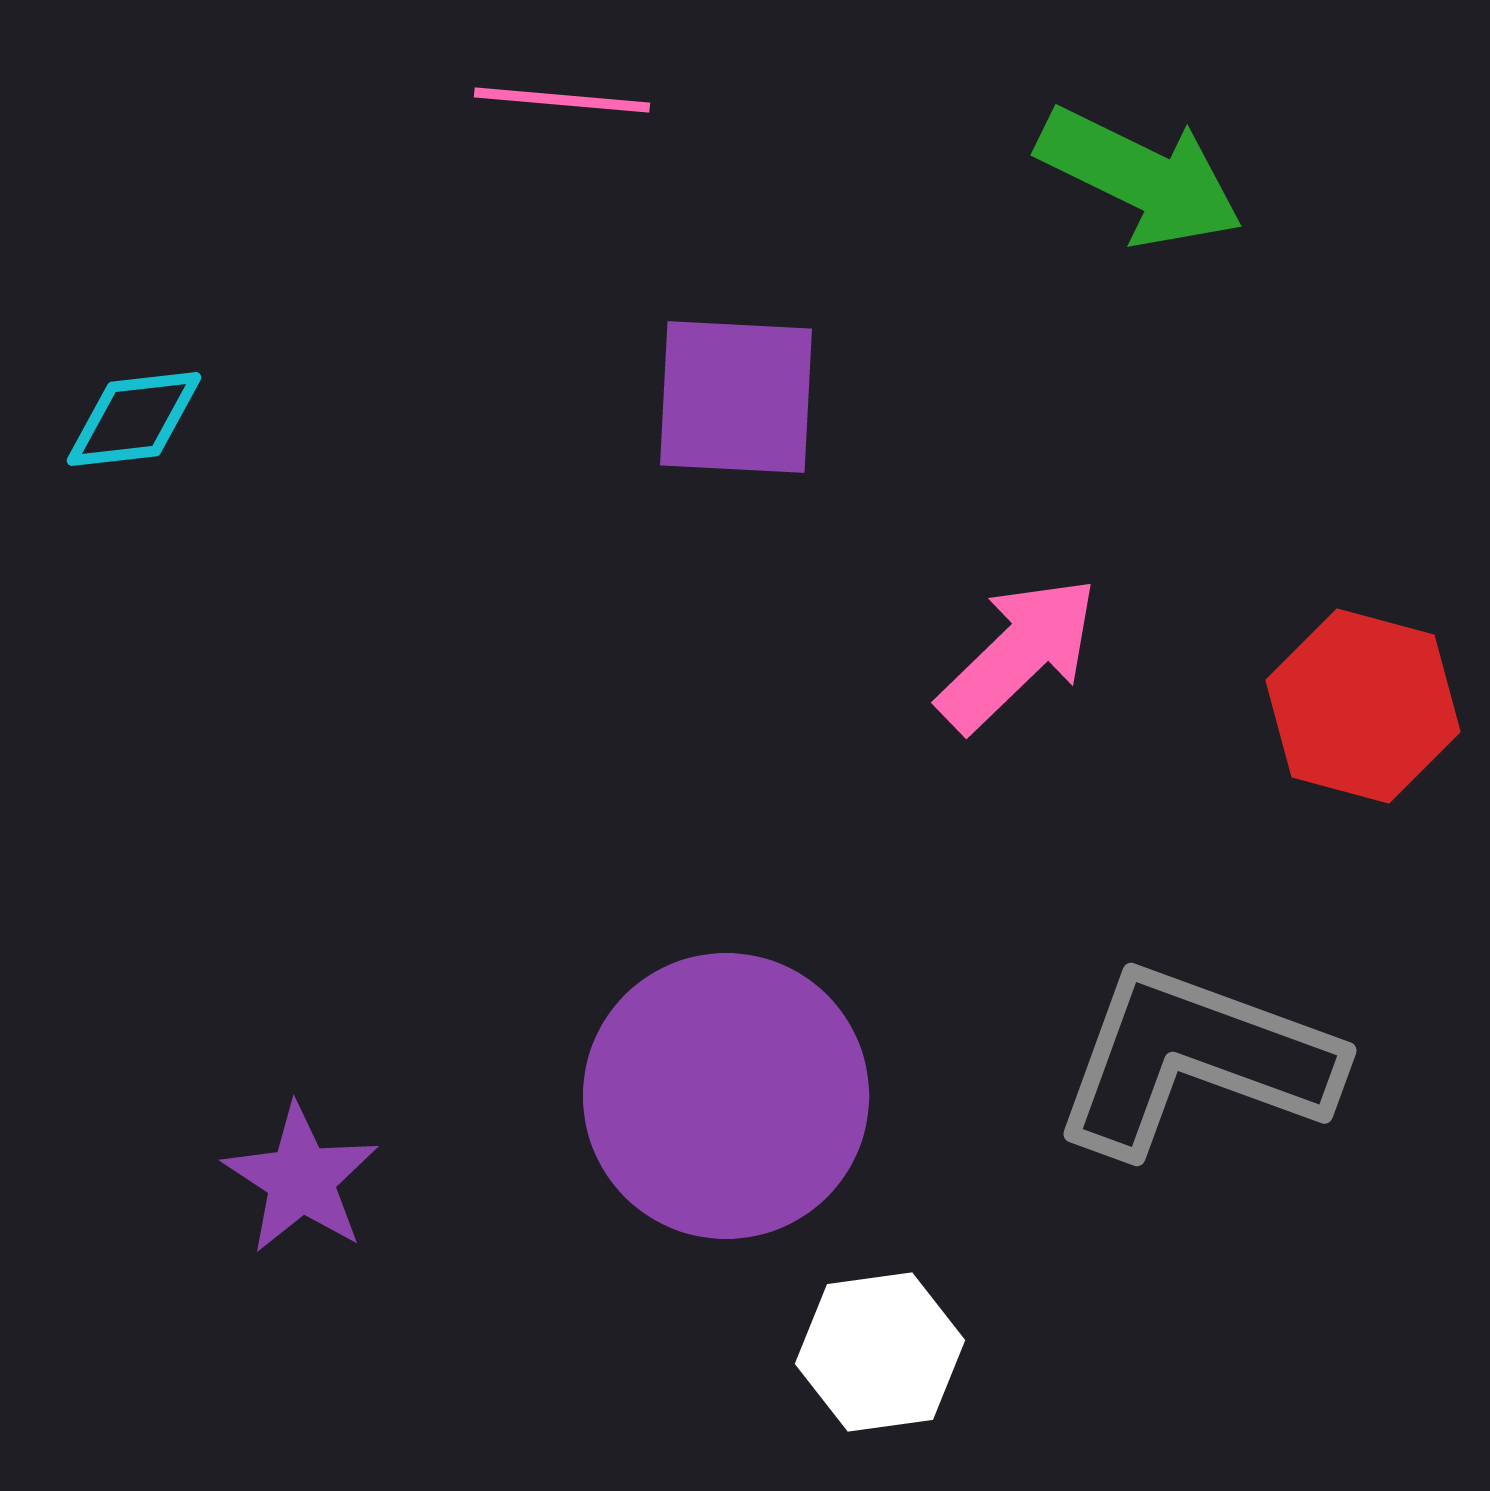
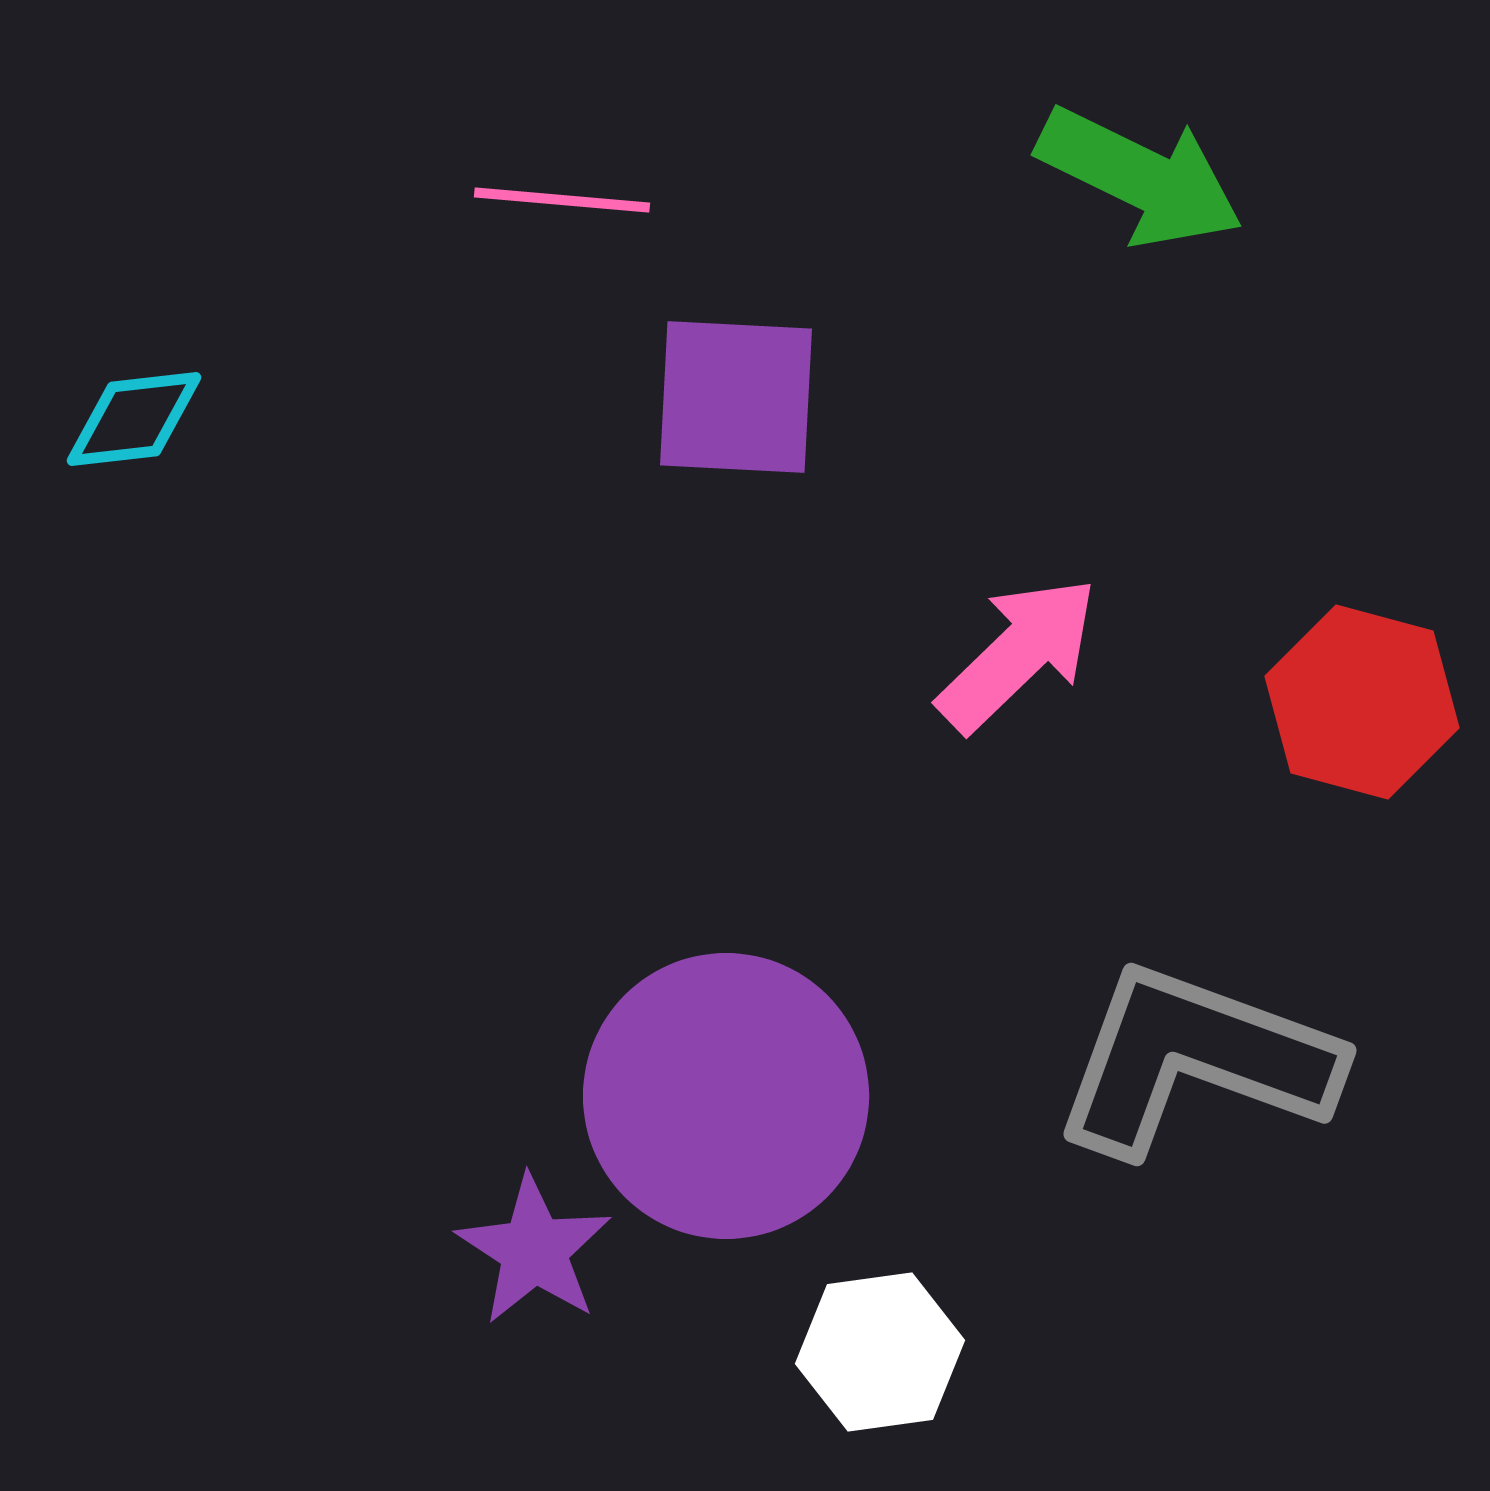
pink line: moved 100 px down
red hexagon: moved 1 px left, 4 px up
purple star: moved 233 px right, 71 px down
